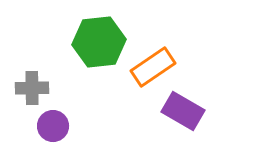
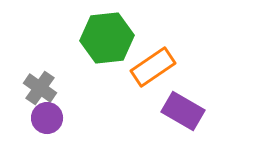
green hexagon: moved 8 px right, 4 px up
gray cross: moved 8 px right; rotated 36 degrees clockwise
purple circle: moved 6 px left, 8 px up
